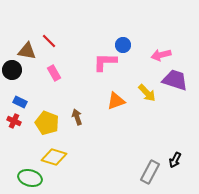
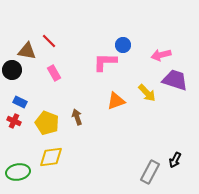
yellow diamond: moved 3 px left; rotated 25 degrees counterclockwise
green ellipse: moved 12 px left, 6 px up; rotated 25 degrees counterclockwise
